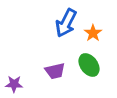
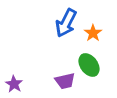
purple trapezoid: moved 10 px right, 10 px down
purple star: rotated 30 degrees clockwise
